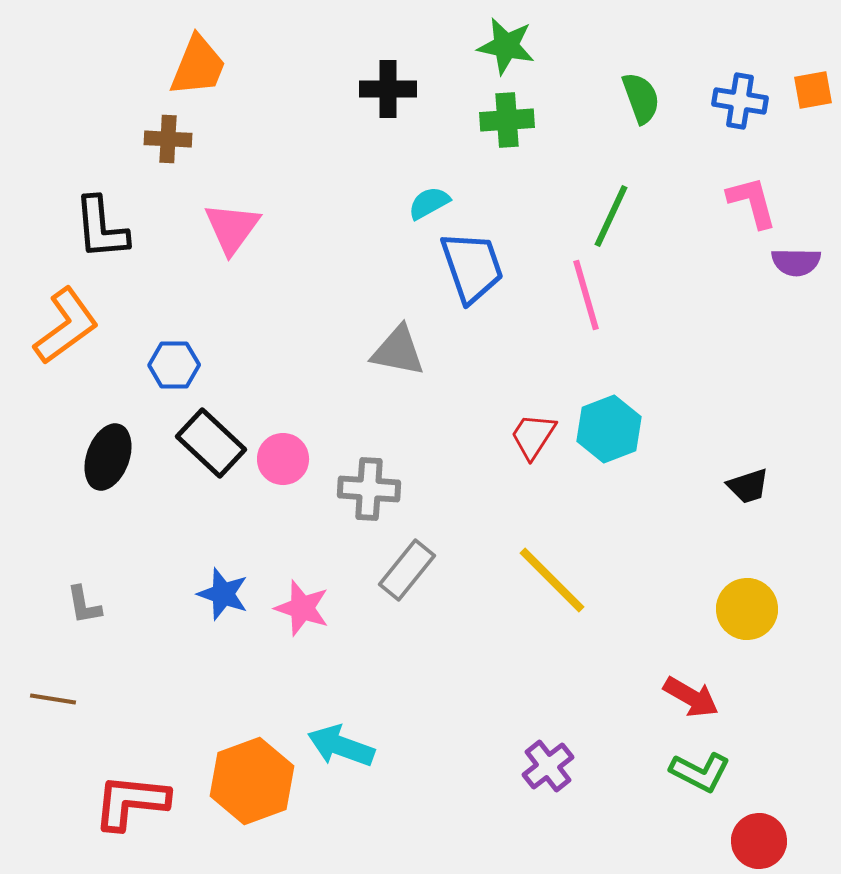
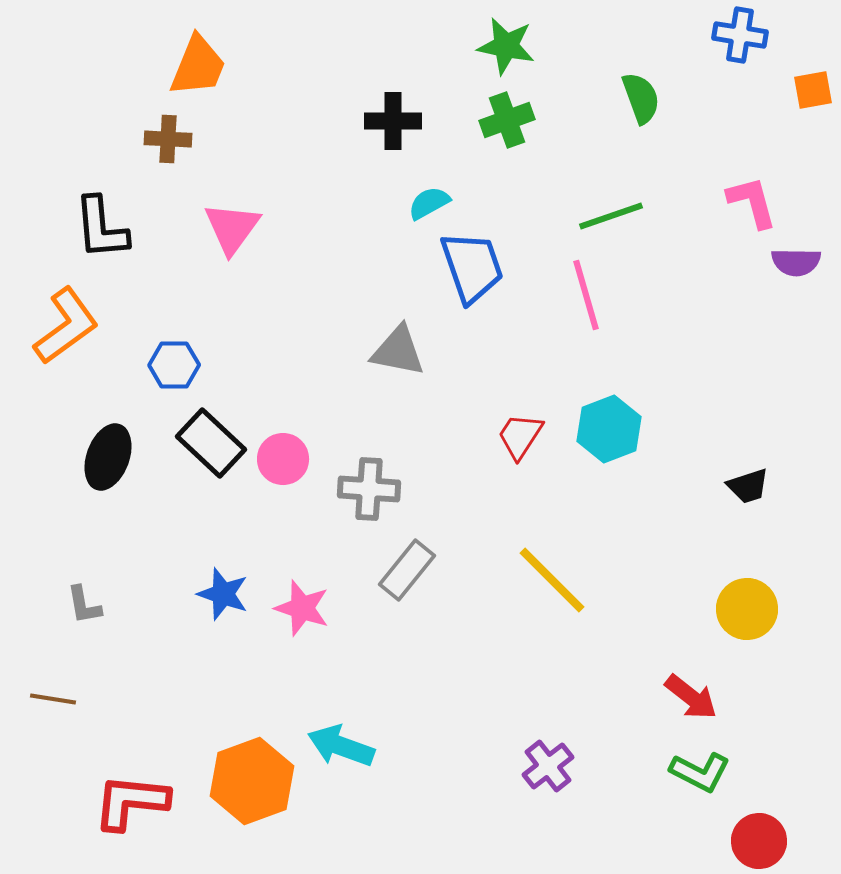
black cross: moved 5 px right, 32 px down
blue cross: moved 66 px up
green cross: rotated 16 degrees counterclockwise
green line: rotated 46 degrees clockwise
red trapezoid: moved 13 px left
red arrow: rotated 8 degrees clockwise
